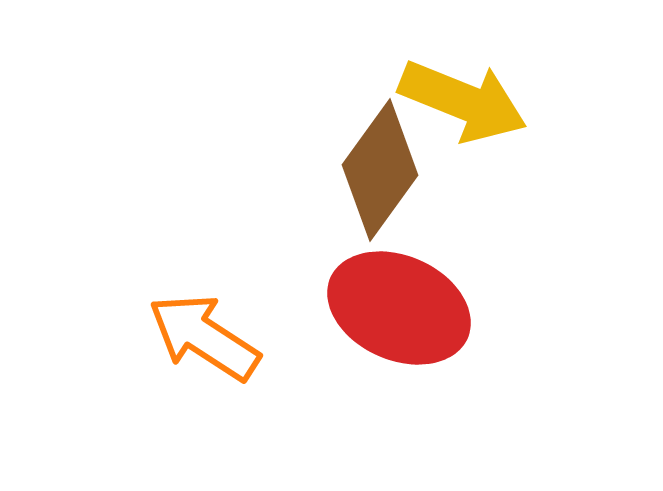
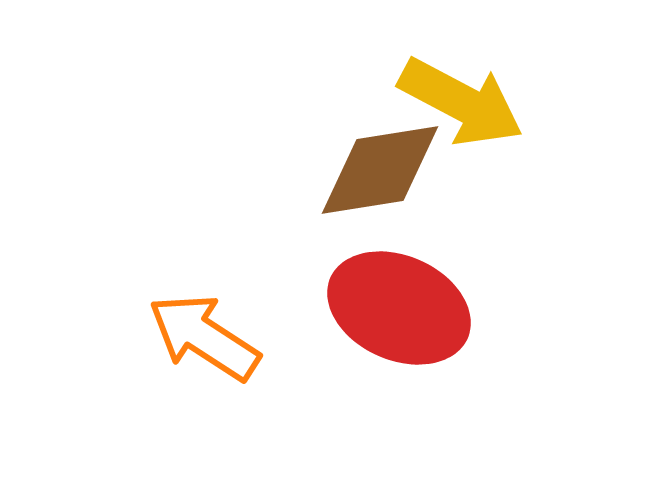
yellow arrow: moved 2 px left, 1 px down; rotated 6 degrees clockwise
brown diamond: rotated 45 degrees clockwise
